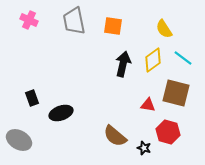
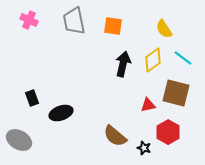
red triangle: rotated 21 degrees counterclockwise
red hexagon: rotated 15 degrees clockwise
